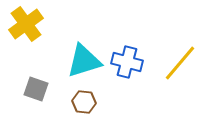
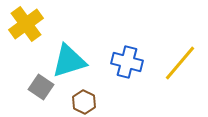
cyan triangle: moved 15 px left
gray square: moved 5 px right, 2 px up; rotated 15 degrees clockwise
brown hexagon: rotated 20 degrees clockwise
